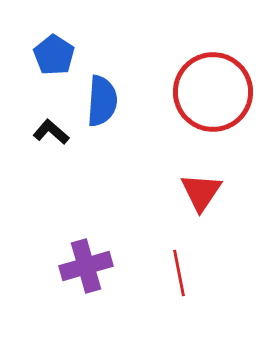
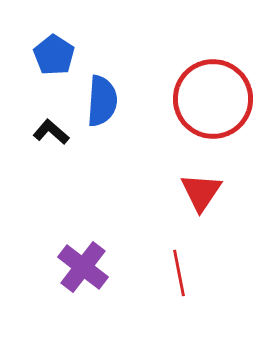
red circle: moved 7 px down
purple cross: moved 3 px left, 1 px down; rotated 36 degrees counterclockwise
